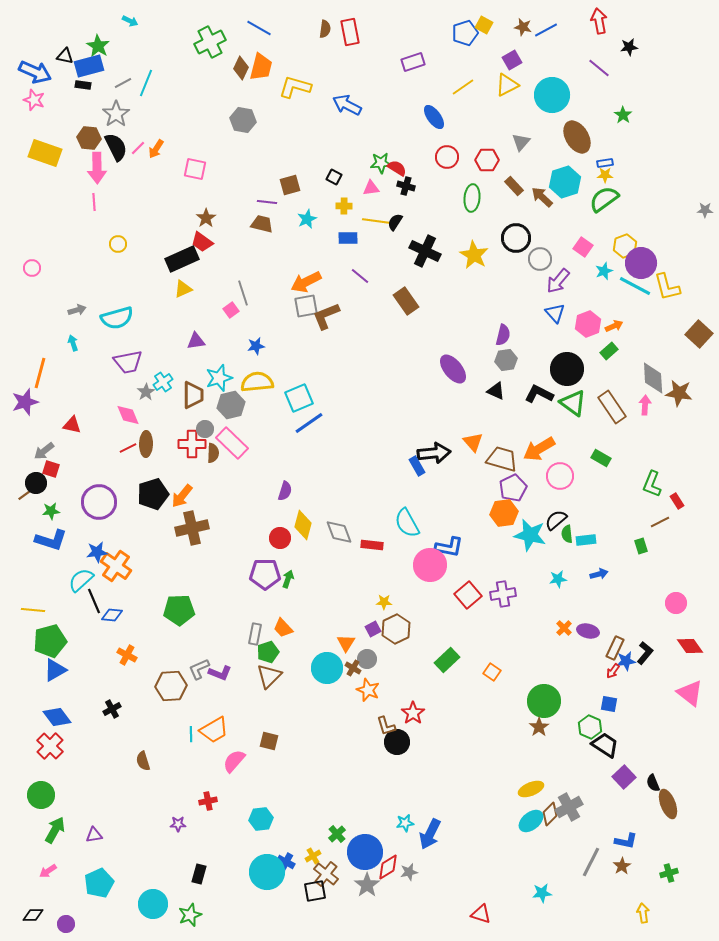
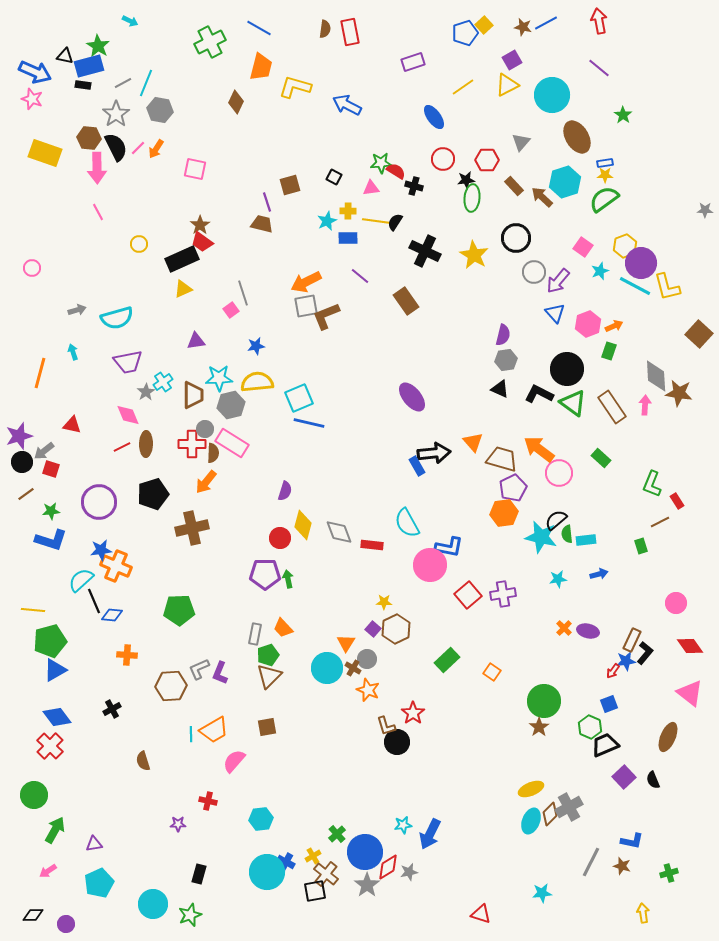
yellow square at (484, 25): rotated 18 degrees clockwise
blue line at (546, 30): moved 7 px up
black star at (629, 47): moved 163 px left, 133 px down
brown diamond at (241, 68): moved 5 px left, 34 px down
pink star at (34, 100): moved 2 px left, 1 px up
gray hexagon at (243, 120): moved 83 px left, 10 px up
red circle at (447, 157): moved 4 px left, 2 px down
red semicircle at (397, 168): moved 1 px left, 3 px down
black cross at (406, 186): moved 8 px right
pink line at (94, 202): moved 4 px right, 10 px down; rotated 24 degrees counterclockwise
purple line at (267, 202): rotated 66 degrees clockwise
yellow cross at (344, 206): moved 4 px right, 5 px down
brown star at (206, 218): moved 6 px left, 7 px down
cyan star at (307, 219): moved 20 px right, 2 px down
yellow circle at (118, 244): moved 21 px right
gray circle at (540, 259): moved 6 px left, 13 px down
cyan star at (604, 271): moved 4 px left
cyan arrow at (73, 343): moved 9 px down
green rectangle at (609, 351): rotated 30 degrees counterclockwise
purple ellipse at (453, 369): moved 41 px left, 28 px down
cyan star at (219, 378): rotated 16 degrees clockwise
gray diamond at (653, 378): moved 3 px right, 2 px up
black triangle at (496, 391): moved 4 px right, 2 px up
purple star at (25, 402): moved 6 px left, 34 px down
blue line at (309, 423): rotated 48 degrees clockwise
pink rectangle at (232, 443): rotated 12 degrees counterclockwise
red line at (128, 448): moved 6 px left, 1 px up
orange arrow at (539, 449): rotated 68 degrees clockwise
green rectangle at (601, 458): rotated 12 degrees clockwise
pink circle at (560, 476): moved 1 px left, 3 px up
black circle at (36, 483): moved 14 px left, 21 px up
orange arrow at (182, 496): moved 24 px right, 14 px up
cyan star at (530, 535): moved 11 px right, 2 px down
blue star at (97, 552): moved 4 px right, 2 px up
orange cross at (116, 566): rotated 12 degrees counterclockwise
green arrow at (288, 579): rotated 30 degrees counterclockwise
purple square at (373, 629): rotated 21 degrees counterclockwise
brown rectangle at (615, 648): moved 17 px right, 8 px up
green pentagon at (268, 652): moved 3 px down
orange cross at (127, 655): rotated 24 degrees counterclockwise
purple L-shape at (220, 673): rotated 90 degrees clockwise
blue square at (609, 704): rotated 30 degrees counterclockwise
brown square at (269, 741): moved 2 px left, 14 px up; rotated 24 degrees counterclockwise
black trapezoid at (605, 745): rotated 56 degrees counterclockwise
black semicircle at (653, 783): moved 3 px up
green circle at (41, 795): moved 7 px left
red cross at (208, 801): rotated 24 degrees clockwise
brown ellipse at (668, 804): moved 67 px up; rotated 44 degrees clockwise
cyan ellipse at (531, 821): rotated 30 degrees counterclockwise
cyan star at (405, 823): moved 2 px left, 2 px down
purple triangle at (94, 835): moved 9 px down
blue L-shape at (626, 841): moved 6 px right
brown star at (622, 866): rotated 24 degrees counterclockwise
